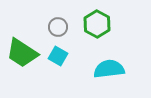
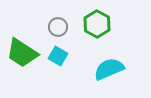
cyan semicircle: rotated 16 degrees counterclockwise
